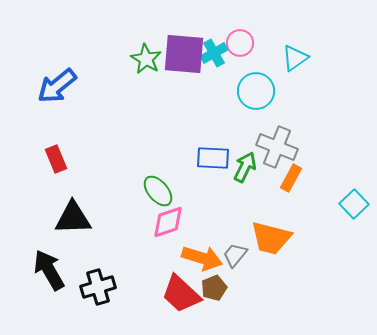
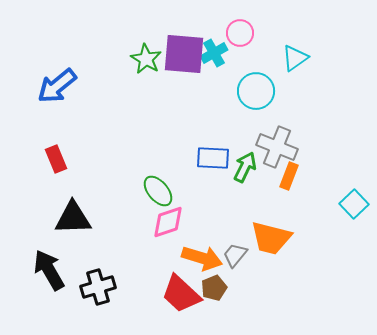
pink circle: moved 10 px up
orange rectangle: moved 2 px left, 2 px up; rotated 8 degrees counterclockwise
